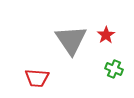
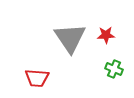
red star: rotated 30 degrees clockwise
gray triangle: moved 1 px left, 2 px up
